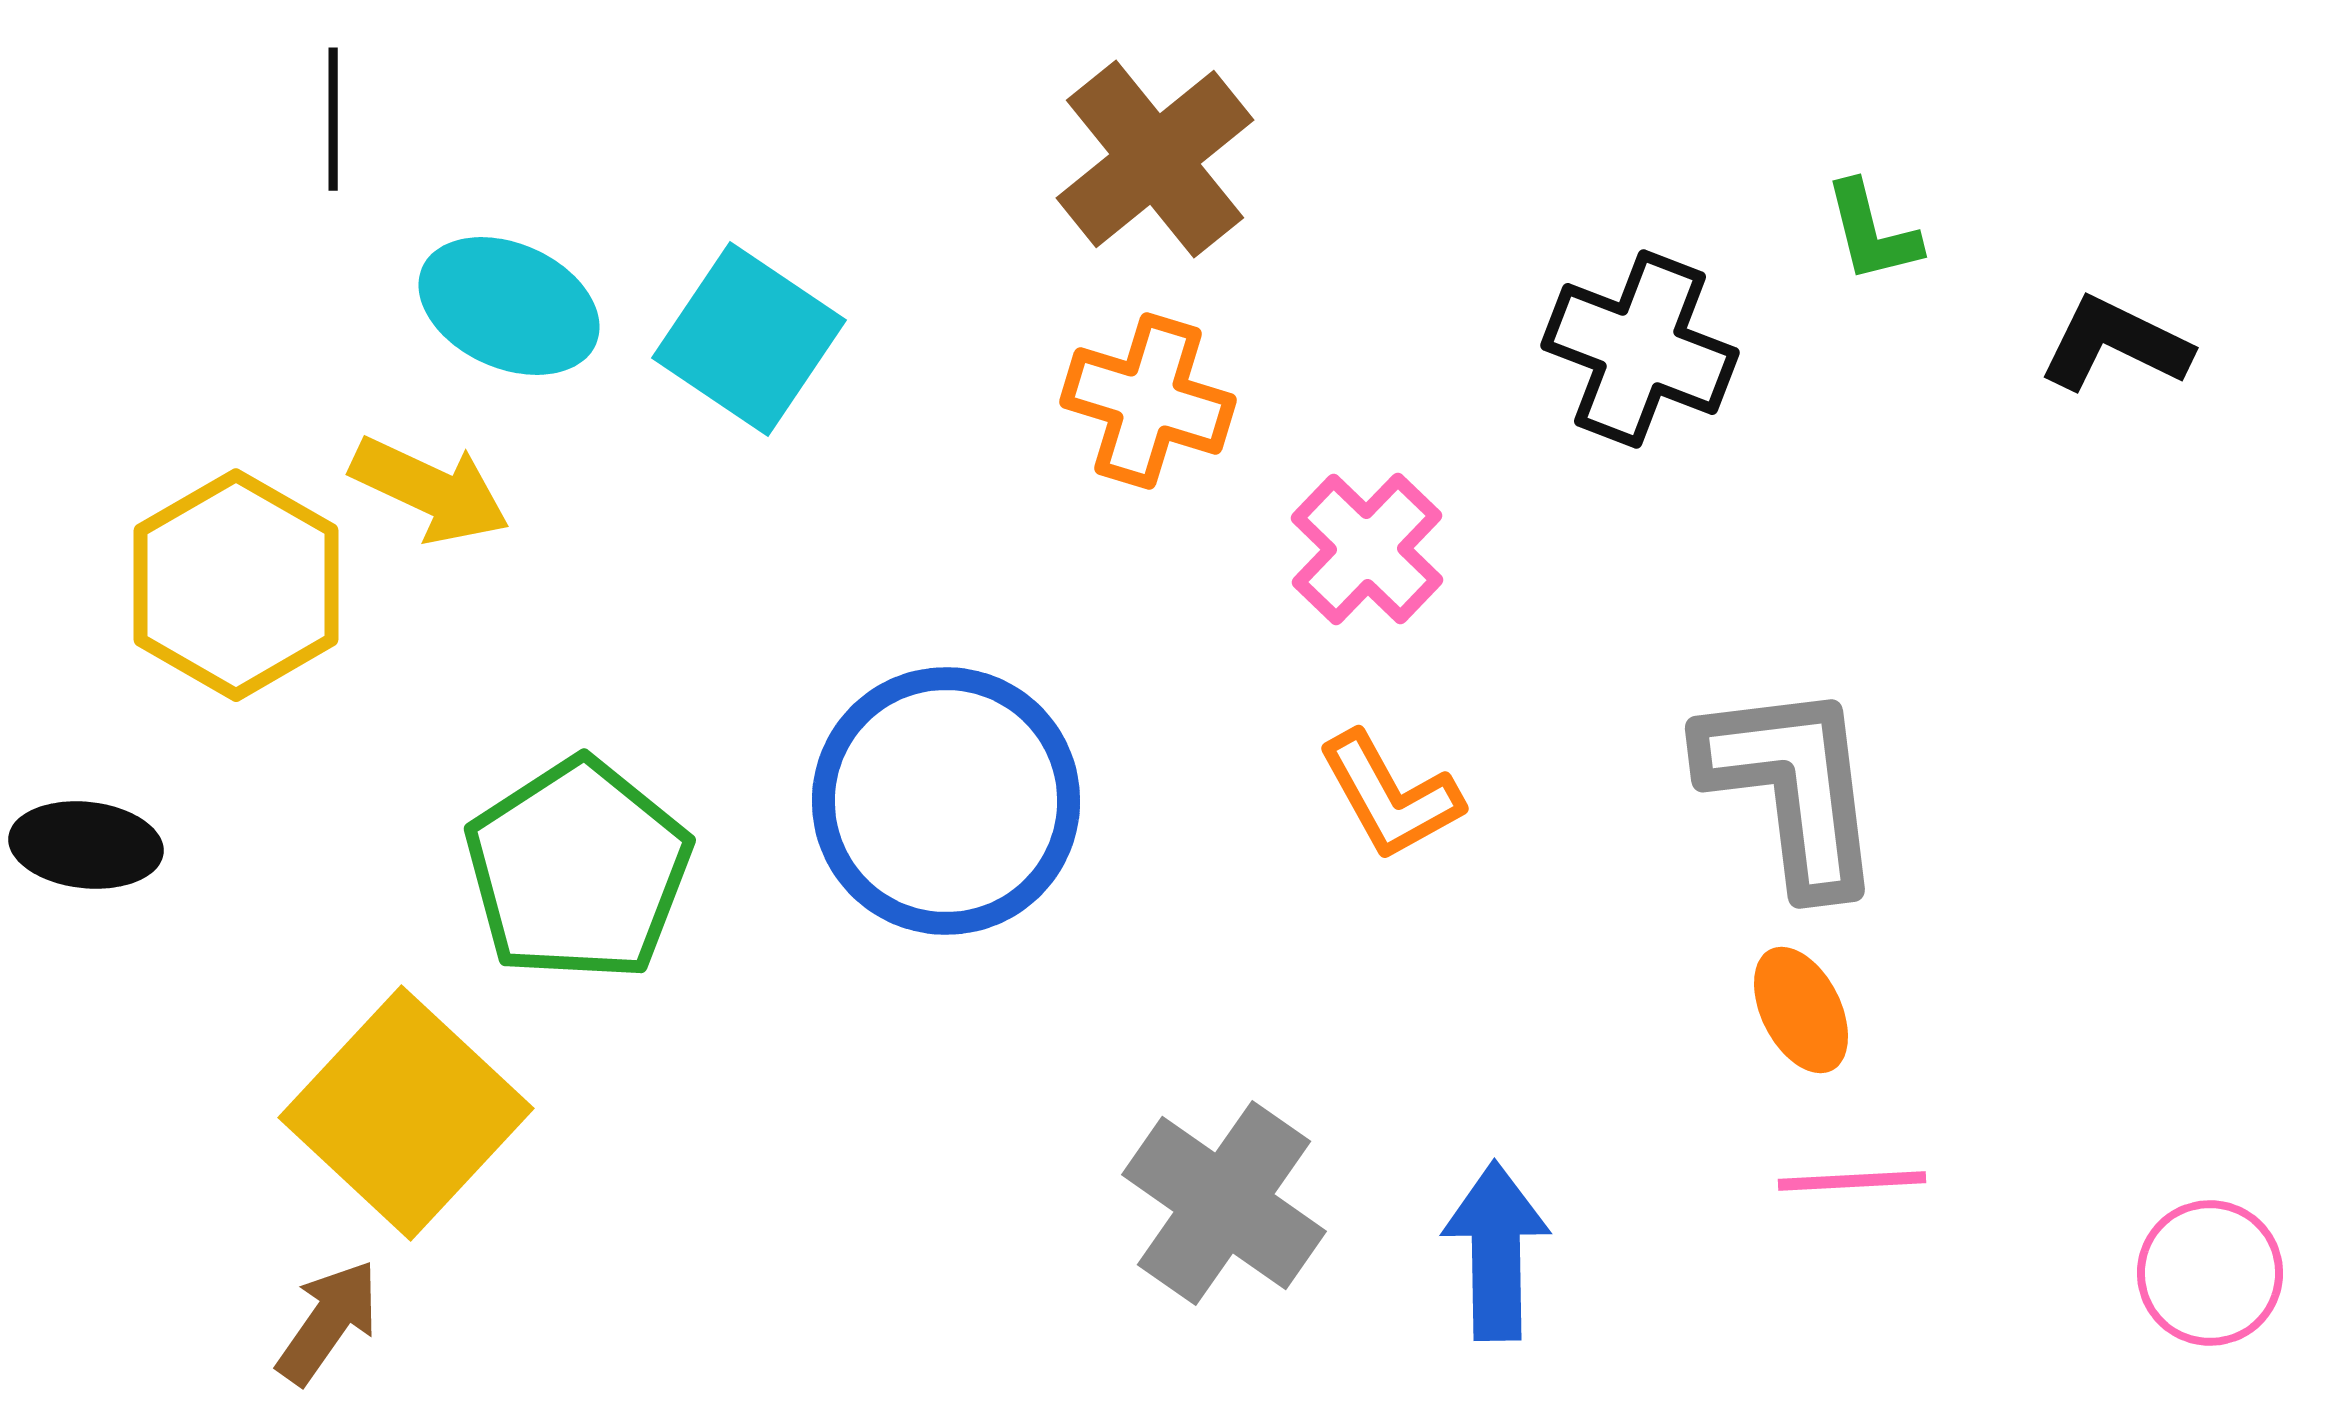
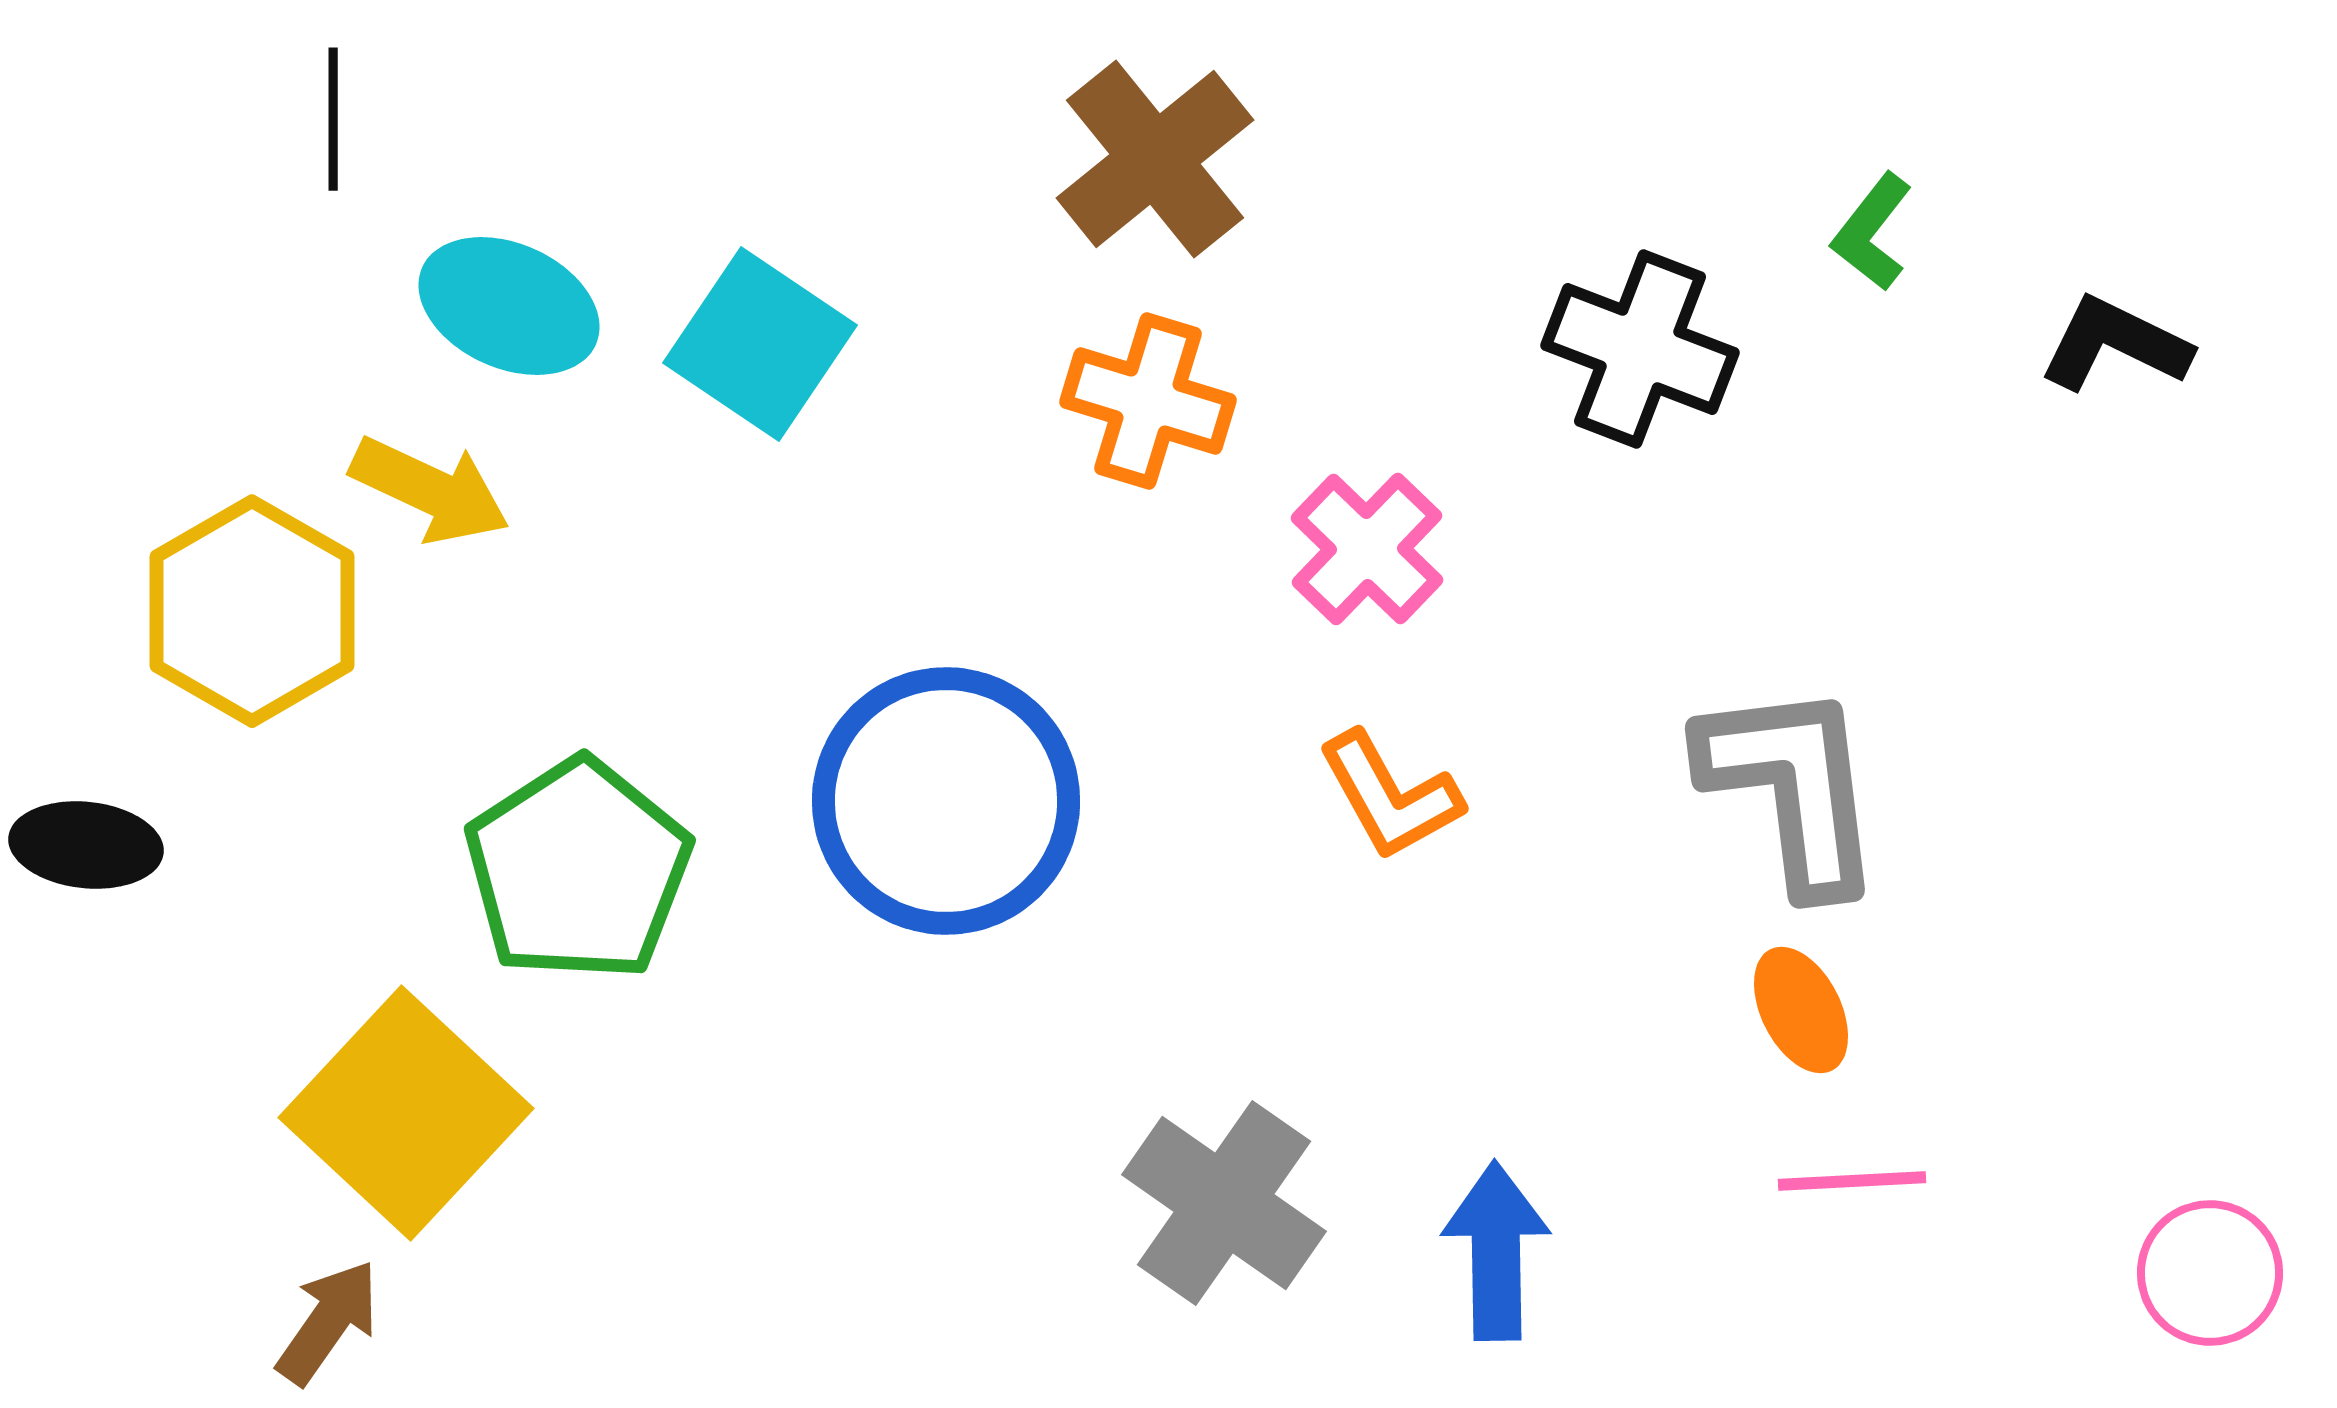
green L-shape: rotated 52 degrees clockwise
cyan square: moved 11 px right, 5 px down
yellow hexagon: moved 16 px right, 26 px down
